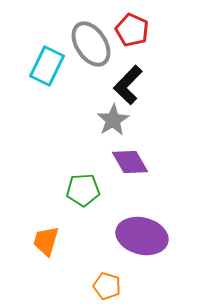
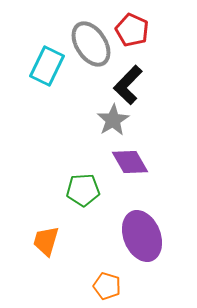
purple ellipse: rotated 54 degrees clockwise
